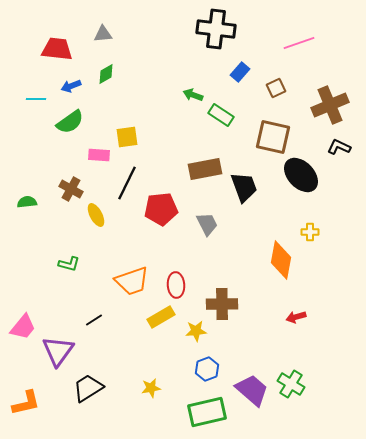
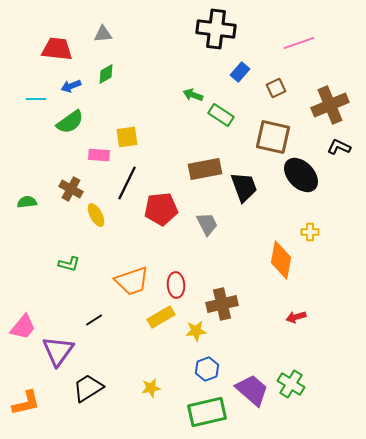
brown cross at (222, 304): rotated 12 degrees counterclockwise
